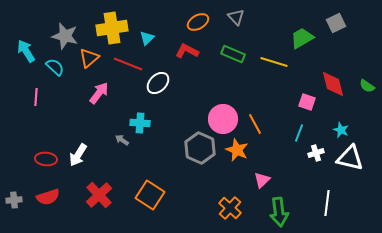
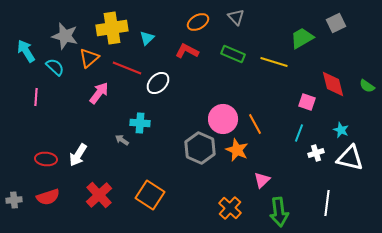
red line: moved 1 px left, 4 px down
